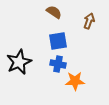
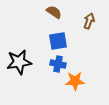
black star: rotated 15 degrees clockwise
